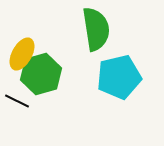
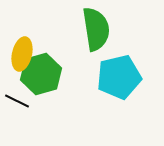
yellow ellipse: rotated 16 degrees counterclockwise
